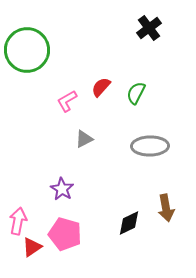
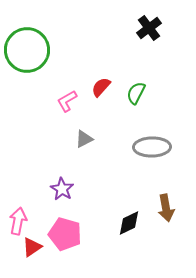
gray ellipse: moved 2 px right, 1 px down
